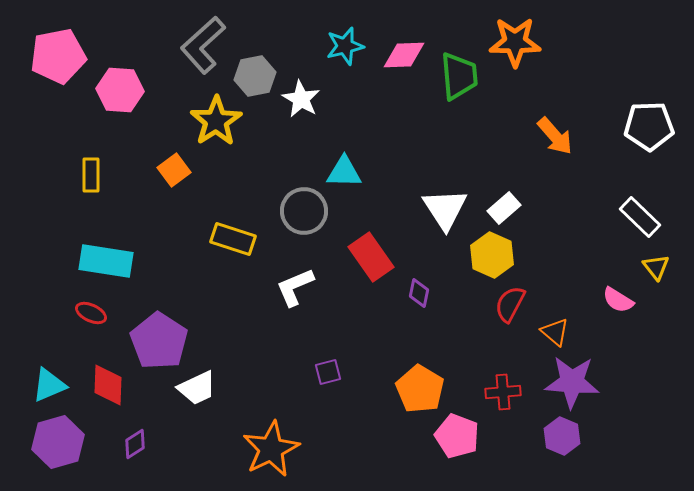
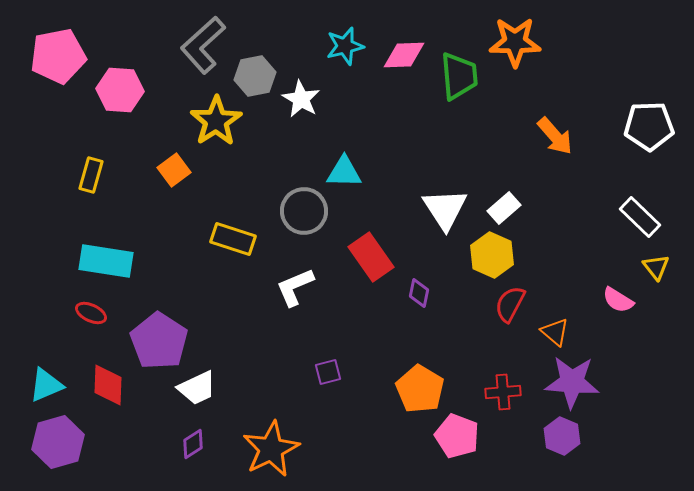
yellow rectangle at (91, 175): rotated 16 degrees clockwise
cyan triangle at (49, 385): moved 3 px left
purple diamond at (135, 444): moved 58 px right
